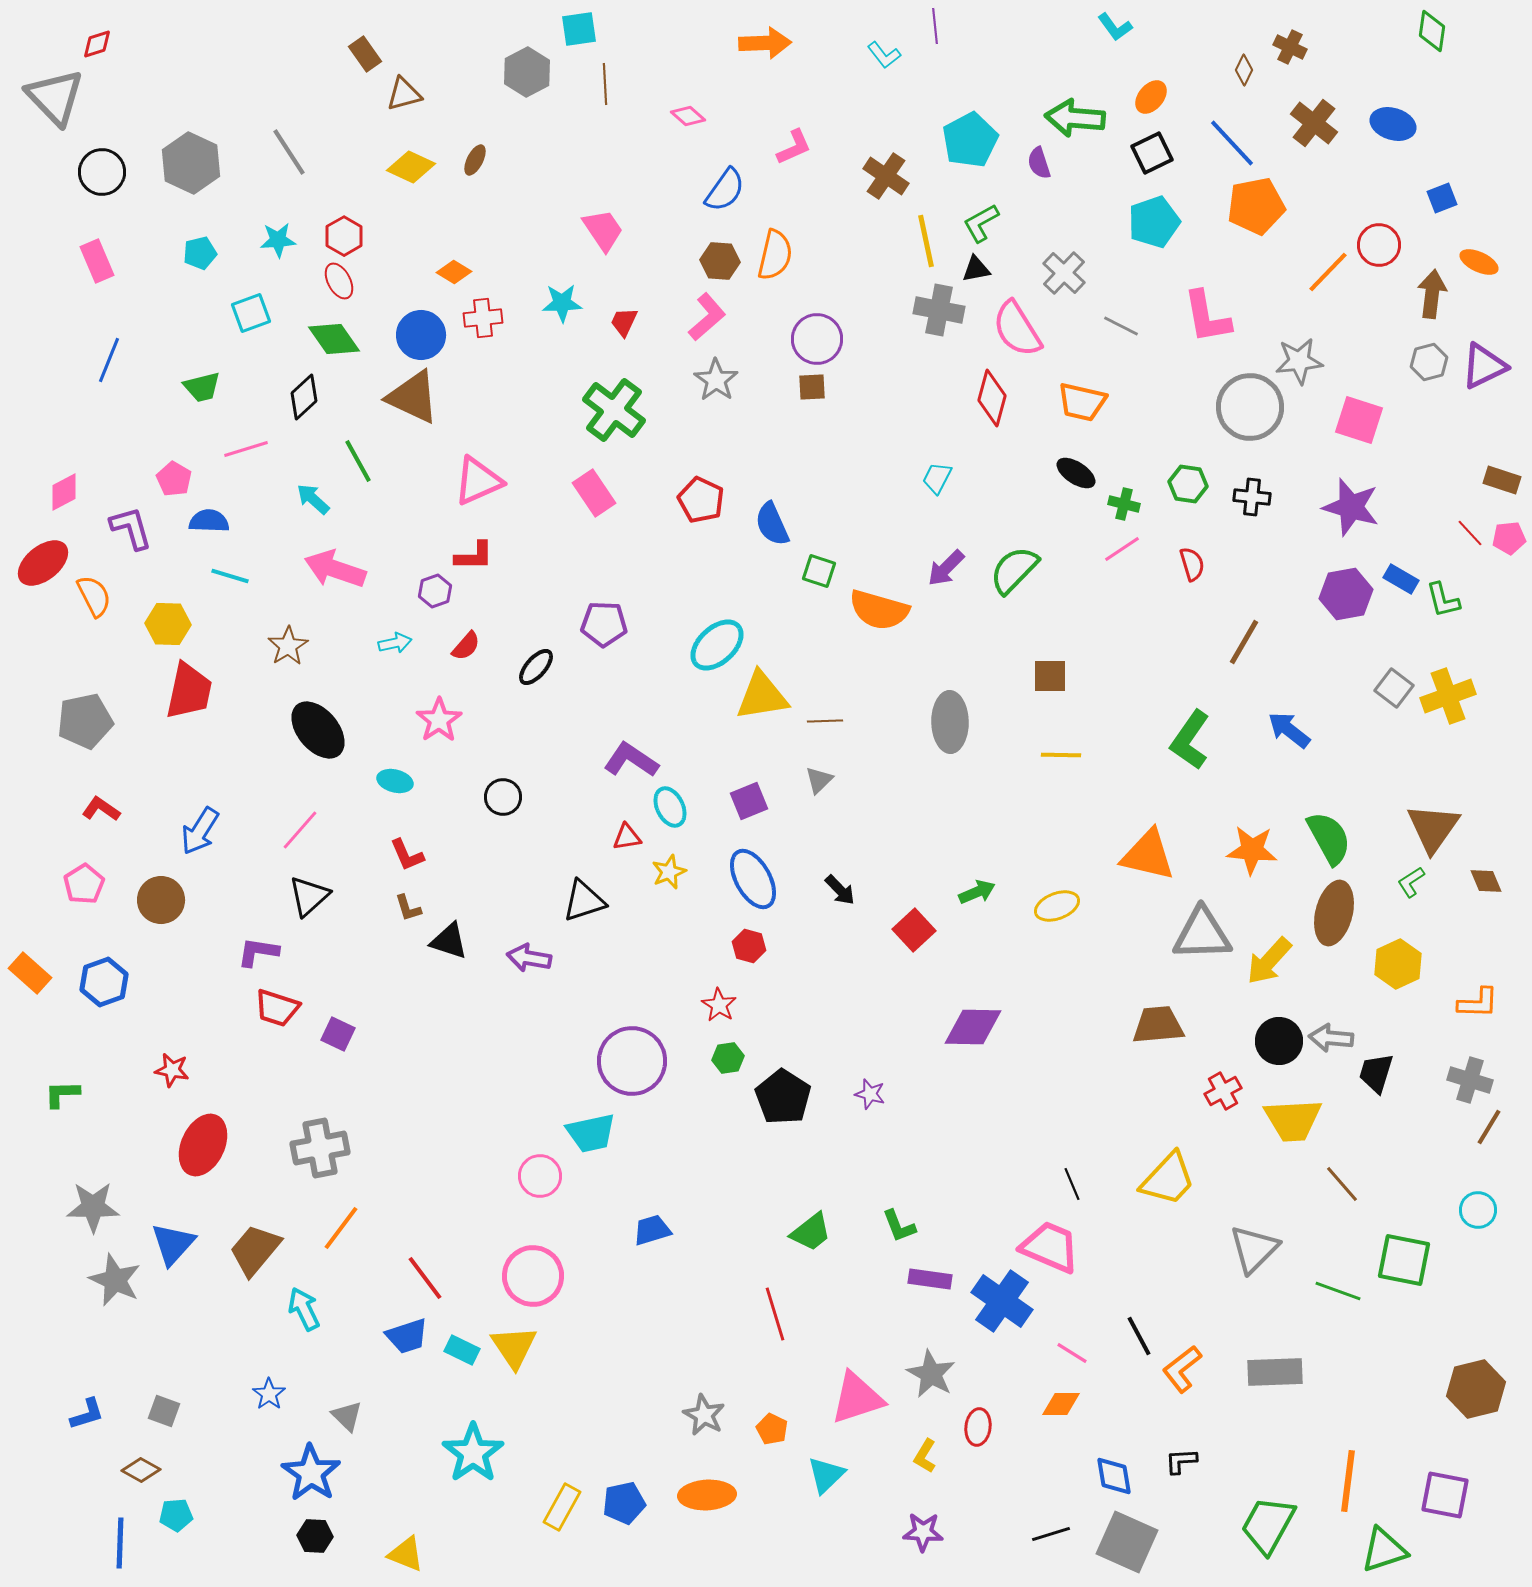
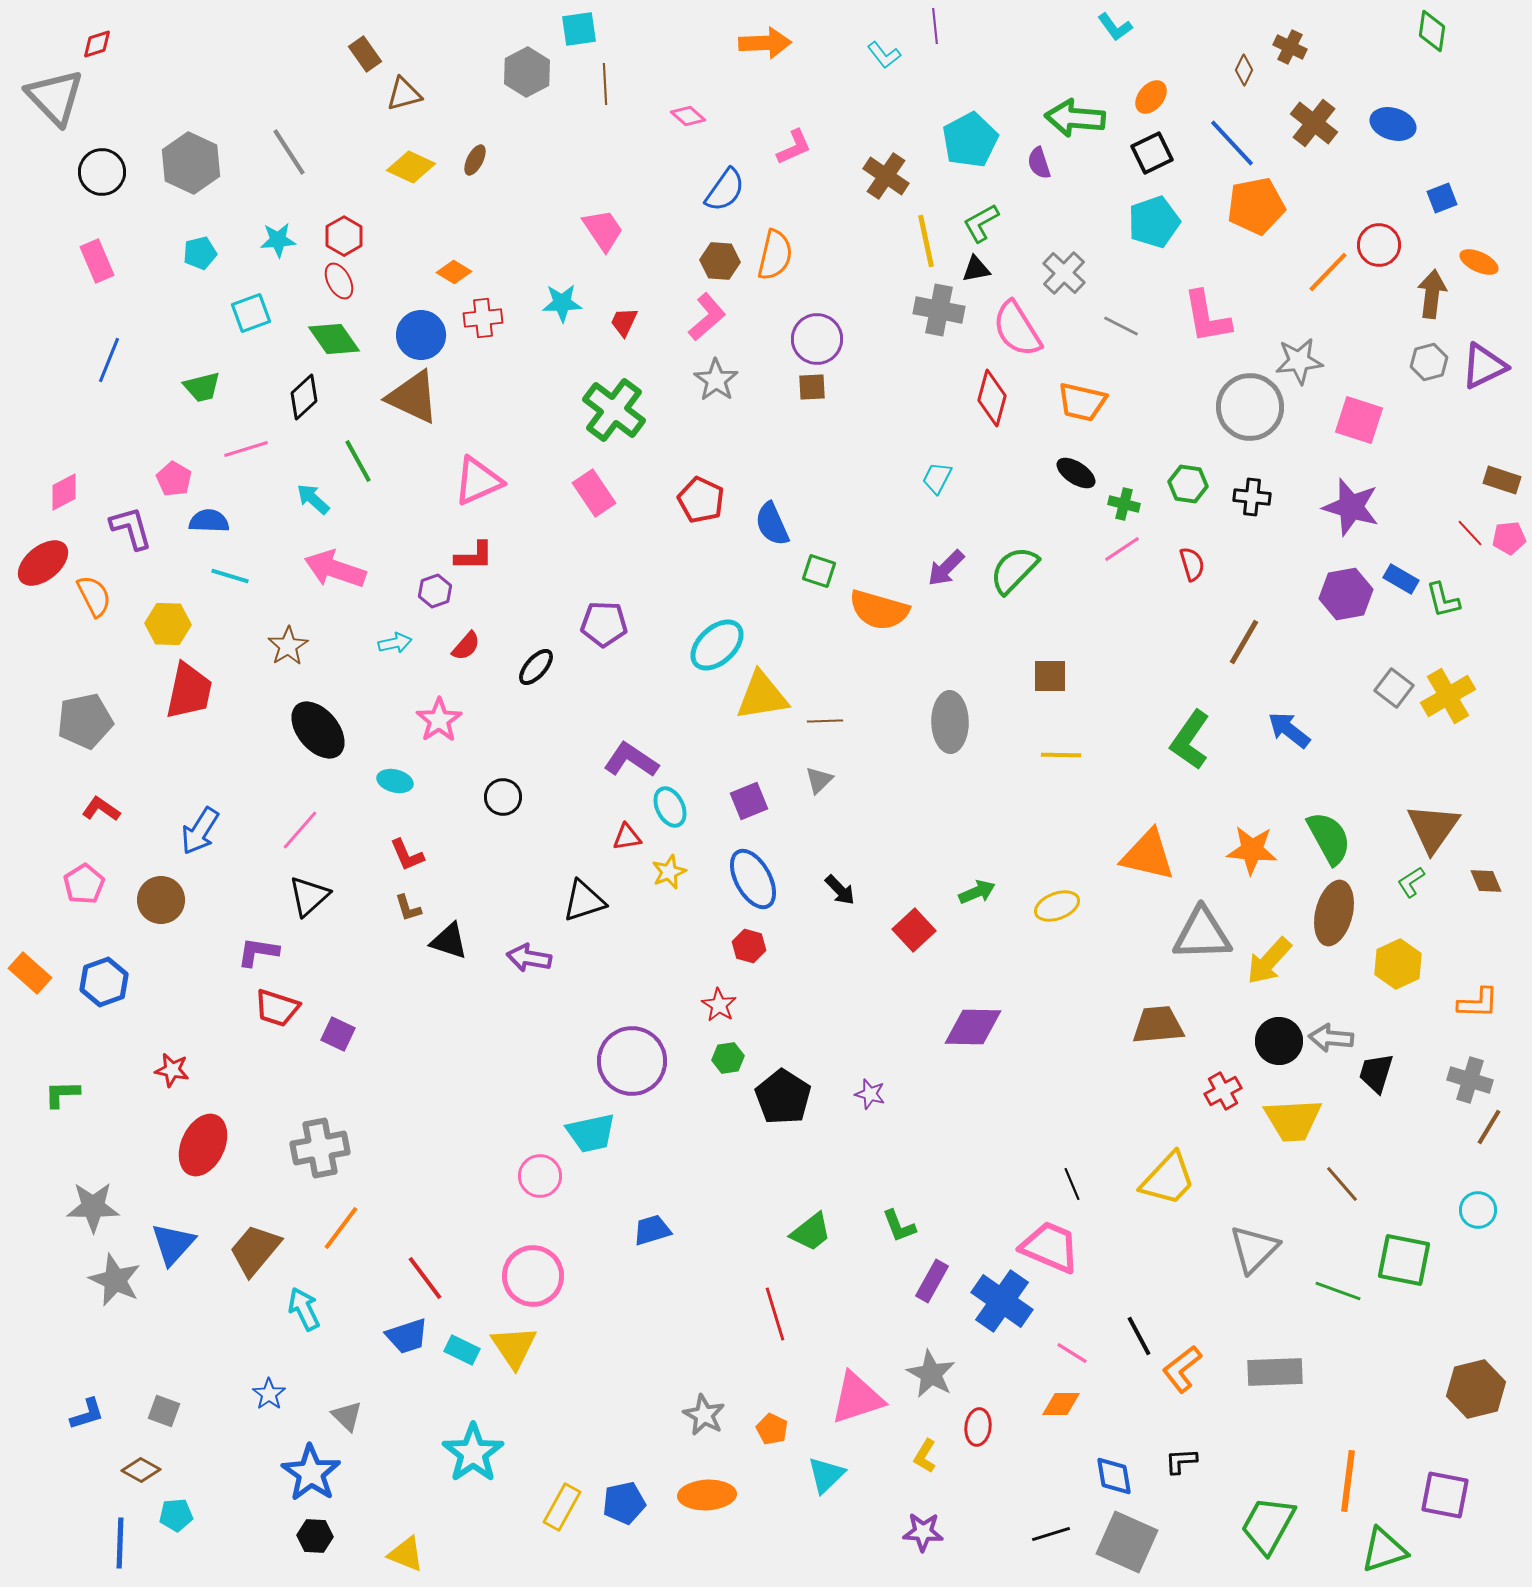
yellow cross at (1448, 696): rotated 10 degrees counterclockwise
purple rectangle at (930, 1279): moved 2 px right, 2 px down; rotated 69 degrees counterclockwise
